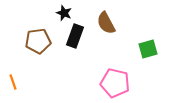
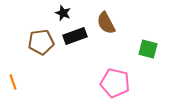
black star: moved 1 px left
black rectangle: rotated 50 degrees clockwise
brown pentagon: moved 3 px right, 1 px down
green square: rotated 30 degrees clockwise
